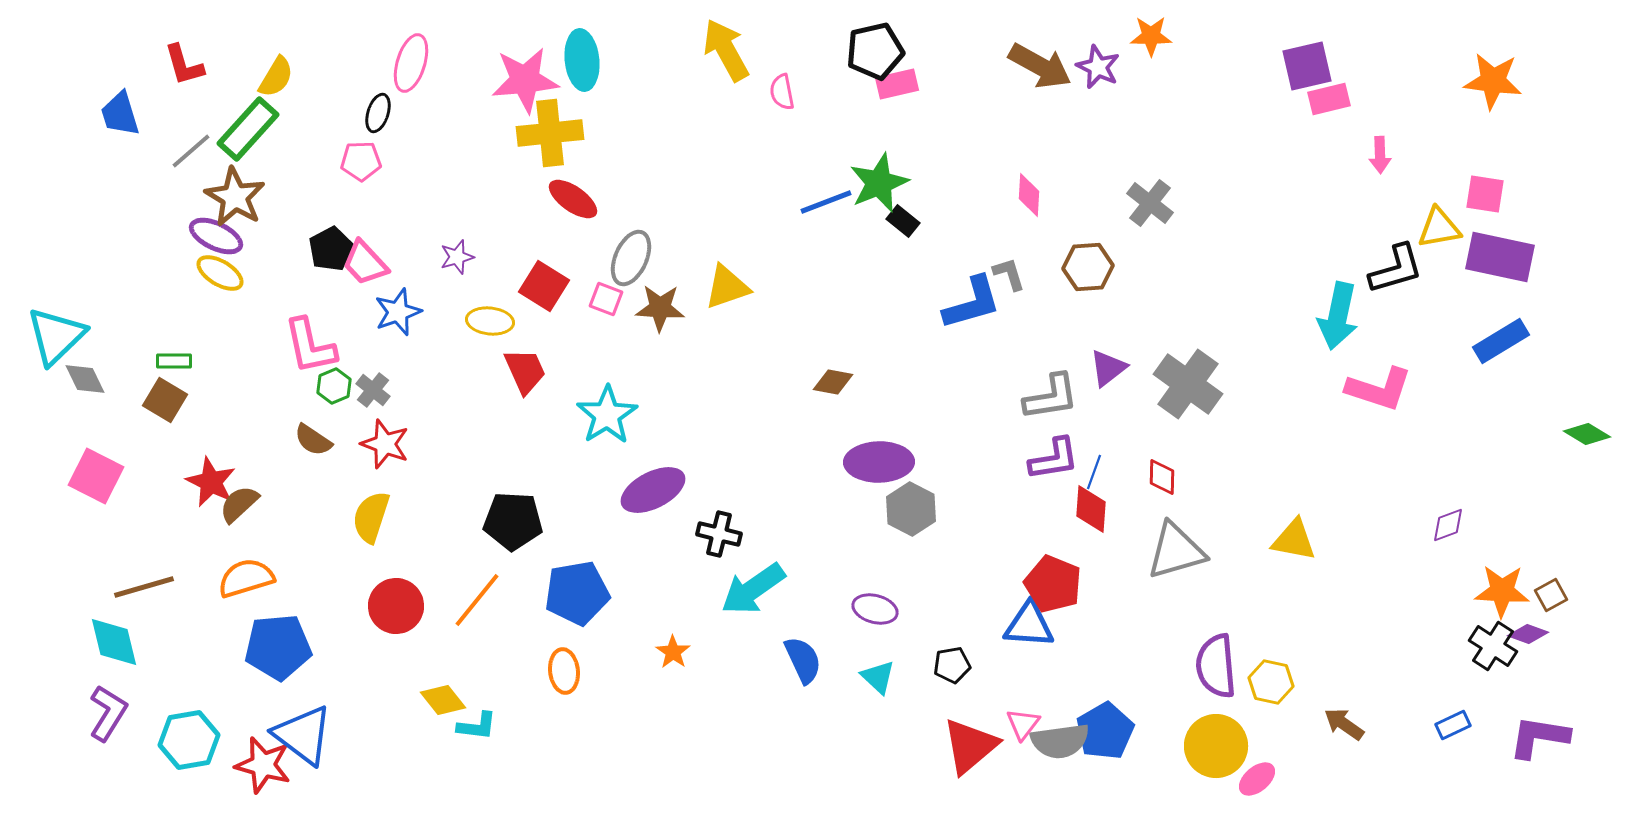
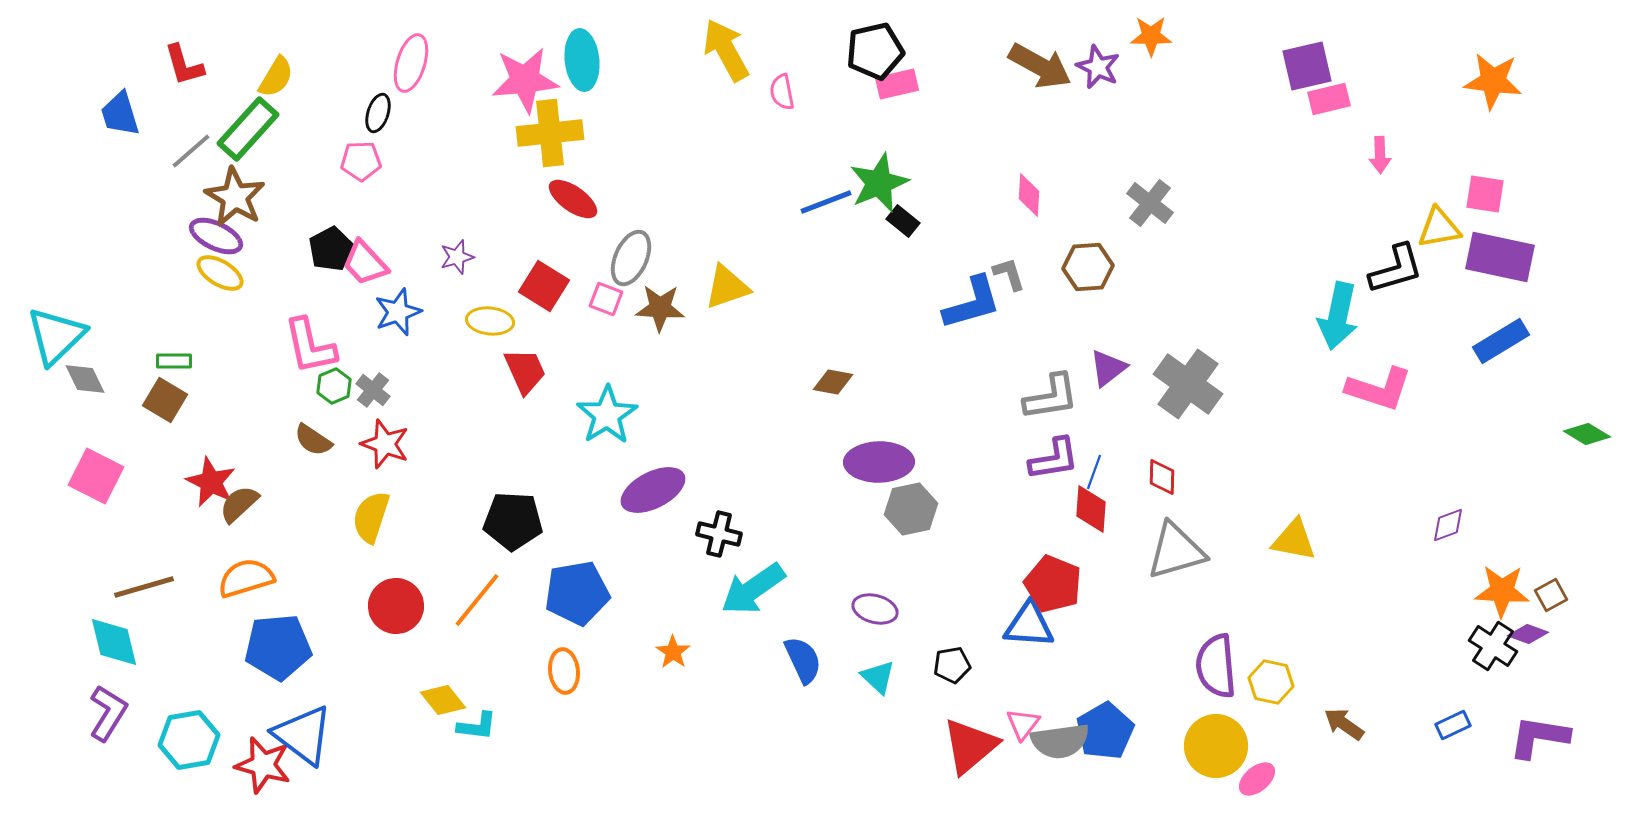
gray hexagon at (911, 509): rotated 21 degrees clockwise
